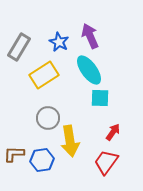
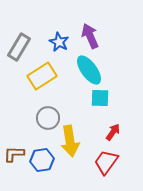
yellow rectangle: moved 2 px left, 1 px down
